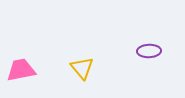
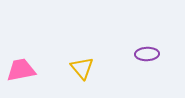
purple ellipse: moved 2 px left, 3 px down
